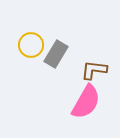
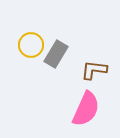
pink semicircle: moved 7 px down; rotated 6 degrees counterclockwise
